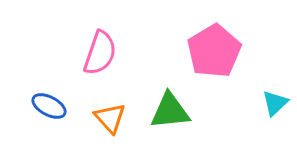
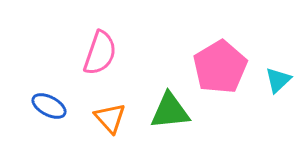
pink pentagon: moved 6 px right, 16 px down
cyan triangle: moved 3 px right, 23 px up
